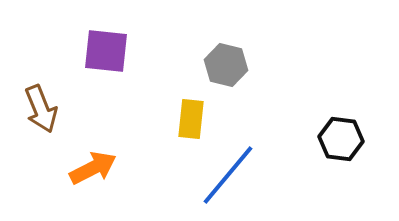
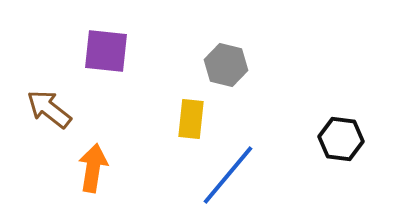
brown arrow: moved 8 px right; rotated 150 degrees clockwise
orange arrow: rotated 54 degrees counterclockwise
